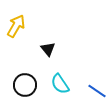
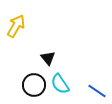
black triangle: moved 9 px down
black circle: moved 9 px right
